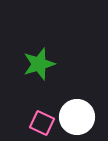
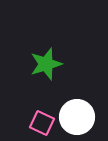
green star: moved 7 px right
